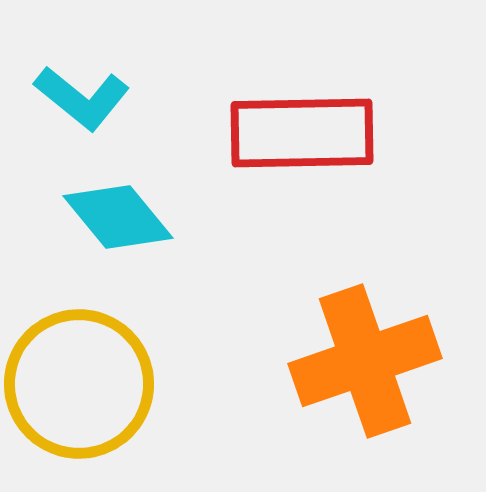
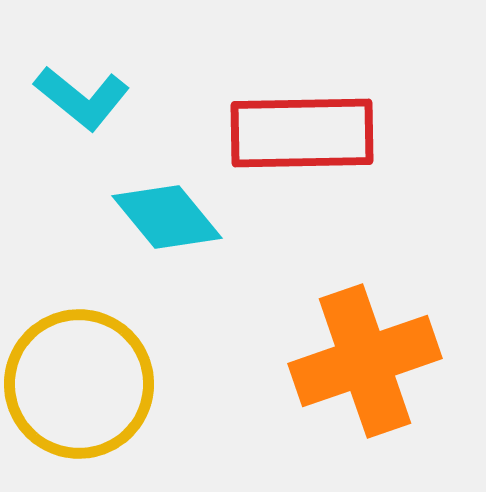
cyan diamond: moved 49 px right
